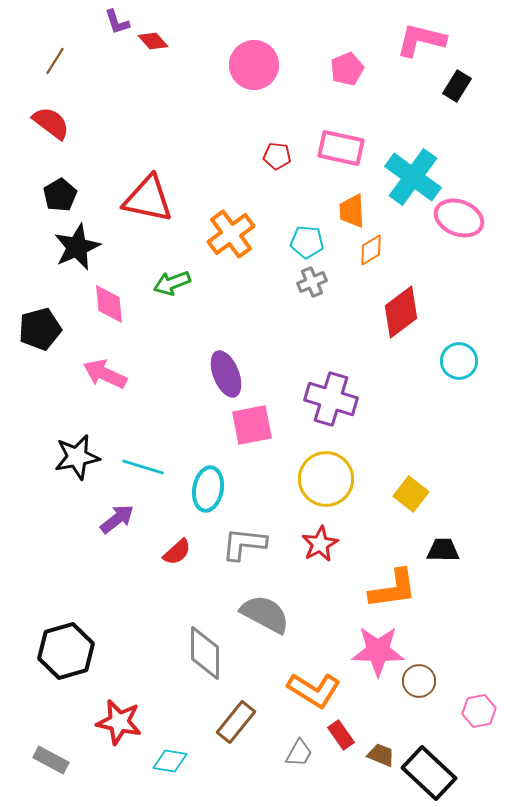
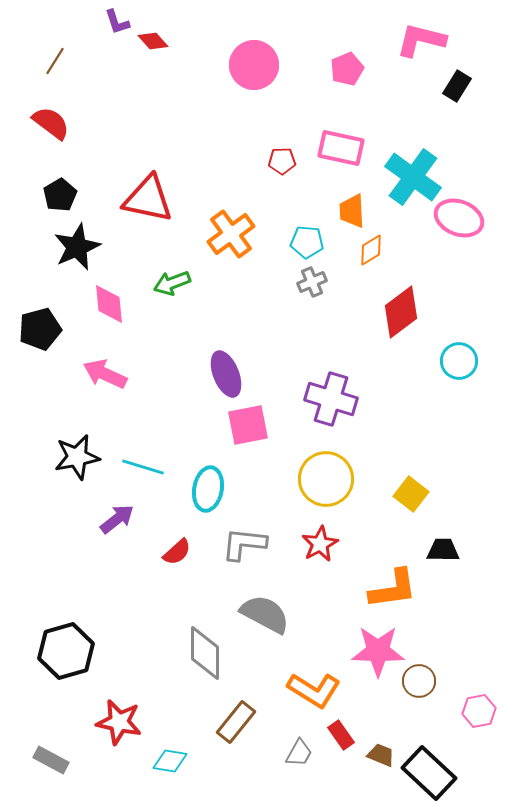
red pentagon at (277, 156): moved 5 px right, 5 px down; rotated 8 degrees counterclockwise
pink square at (252, 425): moved 4 px left
